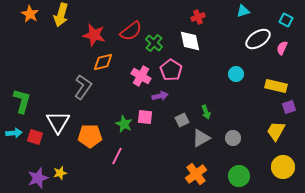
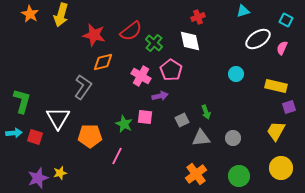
white triangle: moved 4 px up
gray triangle: rotated 24 degrees clockwise
yellow circle: moved 2 px left, 1 px down
